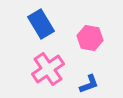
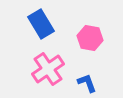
blue L-shape: moved 2 px left, 1 px up; rotated 90 degrees counterclockwise
